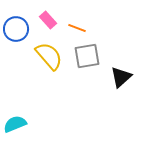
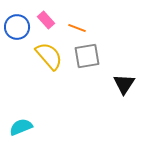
pink rectangle: moved 2 px left
blue circle: moved 1 px right, 2 px up
black triangle: moved 3 px right, 7 px down; rotated 15 degrees counterclockwise
cyan semicircle: moved 6 px right, 3 px down
